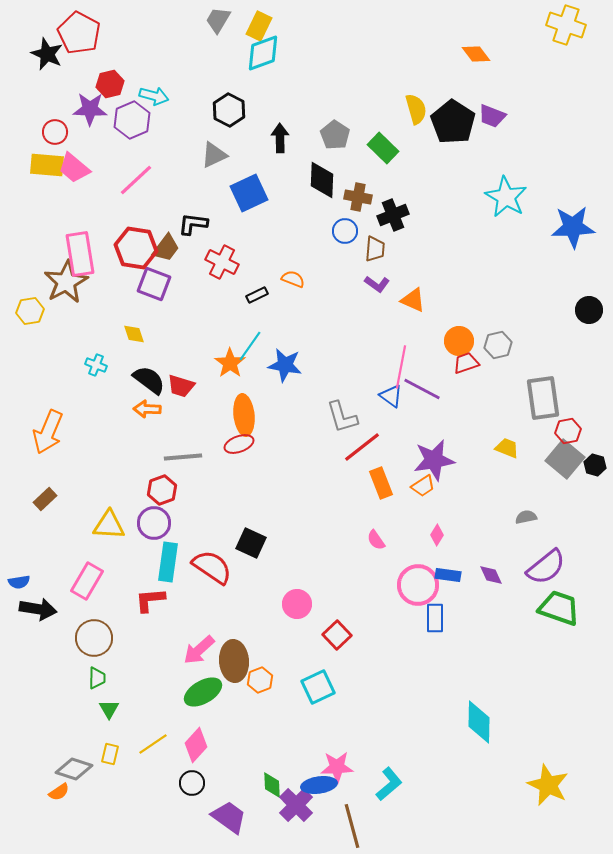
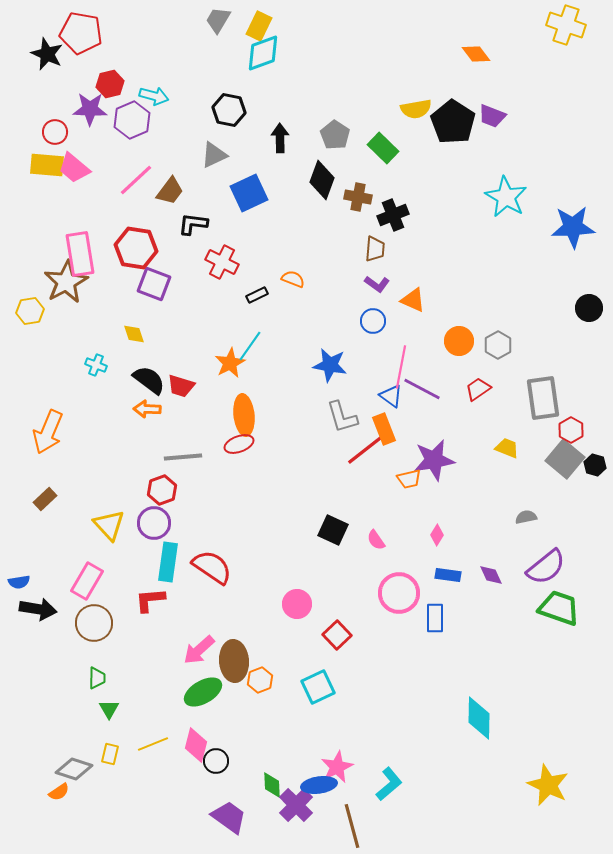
red pentagon at (79, 33): moved 2 px right; rotated 18 degrees counterclockwise
yellow semicircle at (416, 109): rotated 96 degrees clockwise
black hexagon at (229, 110): rotated 16 degrees counterclockwise
black diamond at (322, 180): rotated 18 degrees clockwise
blue circle at (345, 231): moved 28 px right, 90 px down
brown trapezoid at (166, 248): moved 4 px right, 57 px up
black circle at (589, 310): moved 2 px up
gray hexagon at (498, 345): rotated 16 degrees counterclockwise
orange star at (230, 363): rotated 8 degrees clockwise
red trapezoid at (466, 363): moved 12 px right, 26 px down; rotated 16 degrees counterclockwise
blue star at (285, 365): moved 45 px right
red hexagon at (568, 431): moved 3 px right, 1 px up; rotated 20 degrees counterclockwise
red line at (362, 447): moved 3 px right, 3 px down
orange rectangle at (381, 483): moved 3 px right, 54 px up
orange trapezoid at (423, 486): moved 14 px left, 7 px up; rotated 20 degrees clockwise
yellow triangle at (109, 525): rotated 44 degrees clockwise
black square at (251, 543): moved 82 px right, 13 px up
pink circle at (418, 585): moved 19 px left, 8 px down
brown circle at (94, 638): moved 15 px up
cyan diamond at (479, 722): moved 4 px up
yellow line at (153, 744): rotated 12 degrees clockwise
pink diamond at (196, 745): rotated 28 degrees counterclockwise
pink star at (337, 767): rotated 24 degrees counterclockwise
black circle at (192, 783): moved 24 px right, 22 px up
